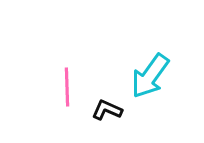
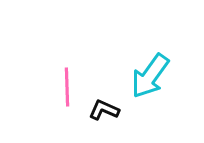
black L-shape: moved 3 px left
